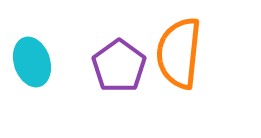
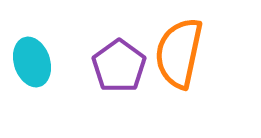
orange semicircle: rotated 6 degrees clockwise
